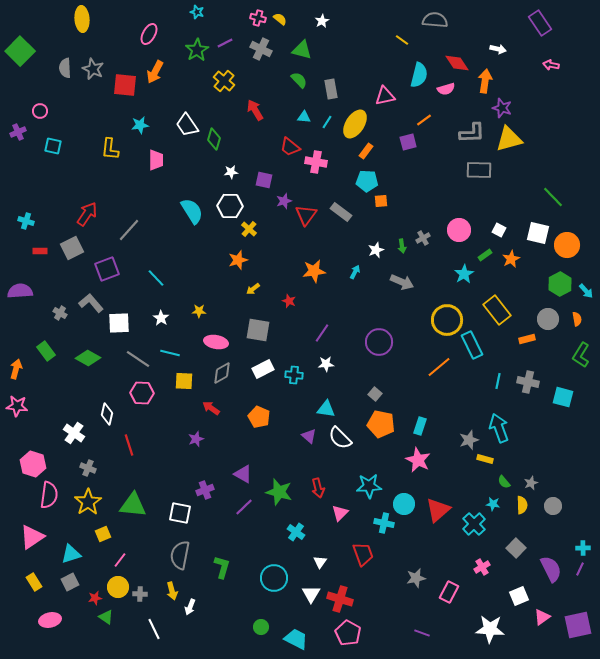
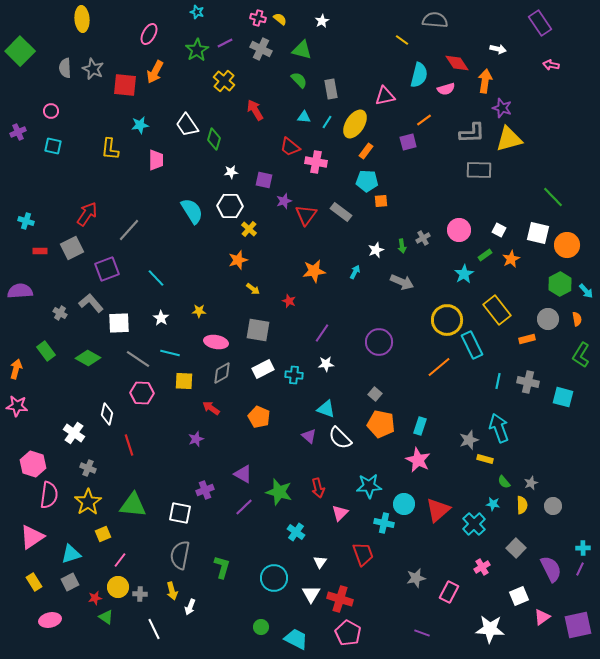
pink circle at (40, 111): moved 11 px right
yellow arrow at (253, 289): rotated 104 degrees counterclockwise
cyan triangle at (326, 409): rotated 12 degrees clockwise
